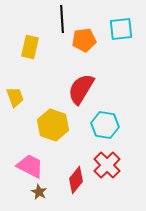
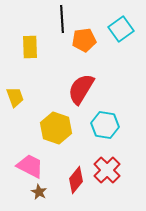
cyan square: rotated 30 degrees counterclockwise
yellow rectangle: rotated 15 degrees counterclockwise
yellow hexagon: moved 3 px right, 3 px down
red cross: moved 5 px down
